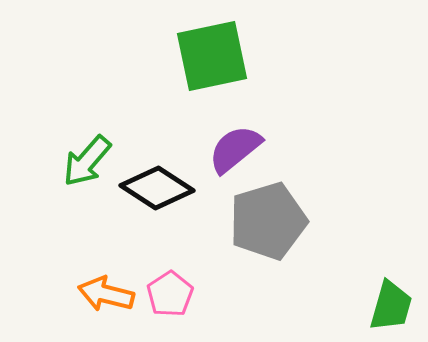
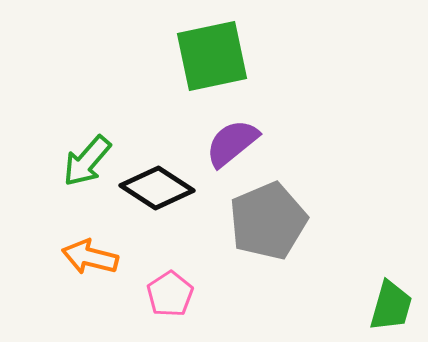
purple semicircle: moved 3 px left, 6 px up
gray pentagon: rotated 6 degrees counterclockwise
orange arrow: moved 16 px left, 37 px up
